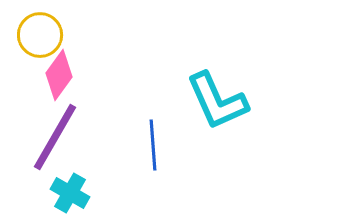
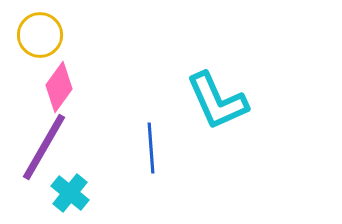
pink diamond: moved 12 px down
purple line: moved 11 px left, 10 px down
blue line: moved 2 px left, 3 px down
cyan cross: rotated 9 degrees clockwise
